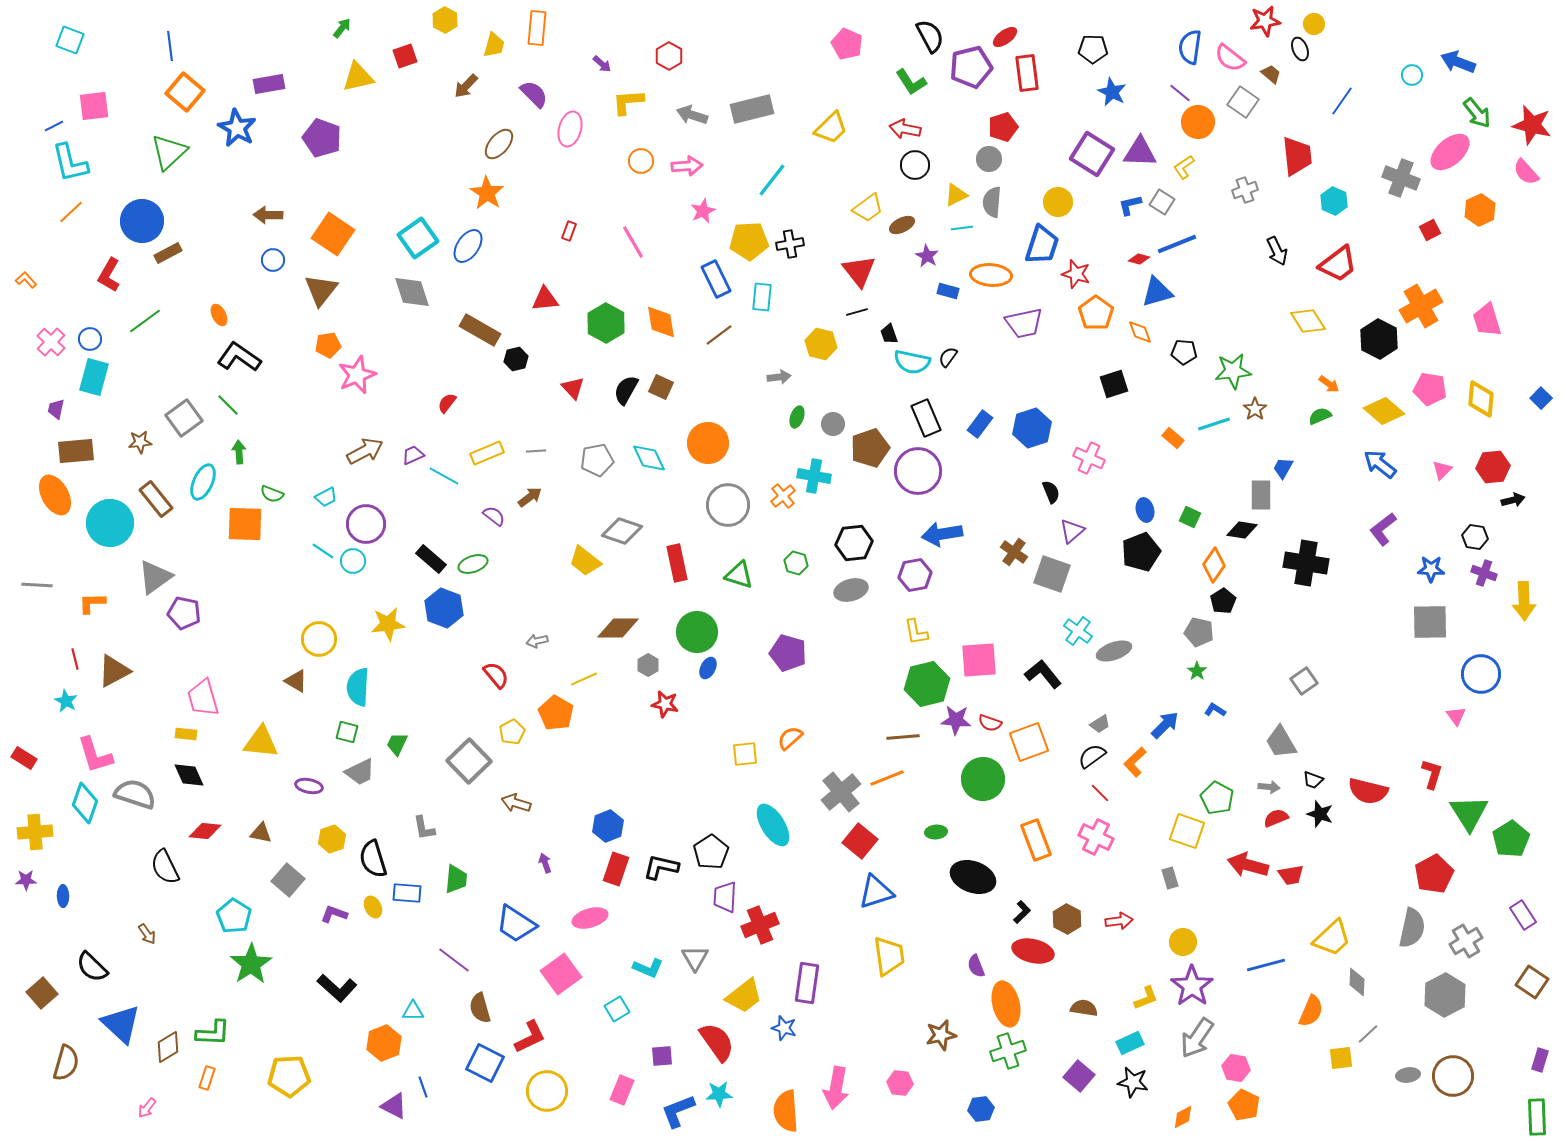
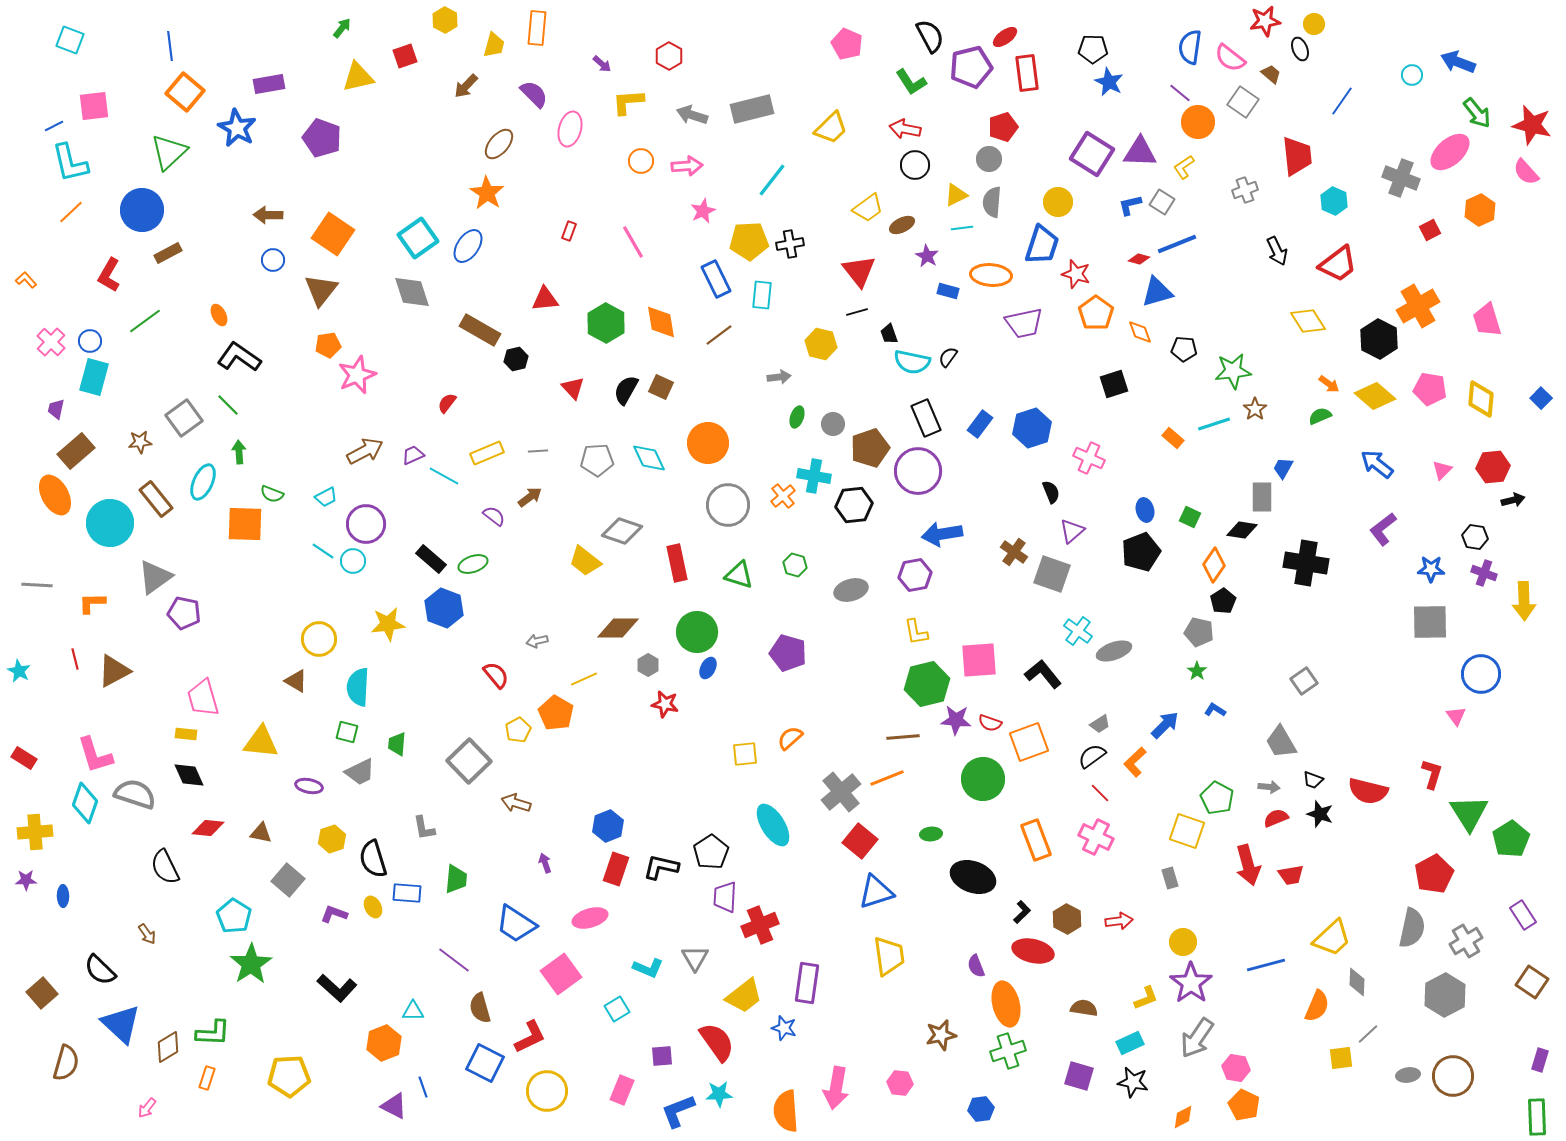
blue star at (1112, 92): moved 3 px left, 10 px up
blue circle at (142, 221): moved 11 px up
cyan rectangle at (762, 297): moved 2 px up
orange cross at (1421, 306): moved 3 px left
blue circle at (90, 339): moved 2 px down
black pentagon at (1184, 352): moved 3 px up
yellow diamond at (1384, 411): moved 9 px left, 15 px up
brown rectangle at (76, 451): rotated 36 degrees counterclockwise
gray line at (536, 451): moved 2 px right
gray pentagon at (597, 460): rotated 8 degrees clockwise
blue arrow at (1380, 464): moved 3 px left
gray rectangle at (1261, 495): moved 1 px right, 2 px down
black hexagon at (854, 543): moved 38 px up
green hexagon at (796, 563): moved 1 px left, 2 px down
cyan star at (66, 701): moved 47 px left, 30 px up
yellow pentagon at (512, 732): moved 6 px right, 2 px up
green trapezoid at (397, 744): rotated 20 degrees counterclockwise
red diamond at (205, 831): moved 3 px right, 3 px up
green ellipse at (936, 832): moved 5 px left, 2 px down
red arrow at (1248, 865): rotated 120 degrees counterclockwise
black semicircle at (92, 967): moved 8 px right, 3 px down
purple star at (1192, 986): moved 1 px left, 3 px up
orange semicircle at (1311, 1011): moved 6 px right, 5 px up
purple square at (1079, 1076): rotated 24 degrees counterclockwise
